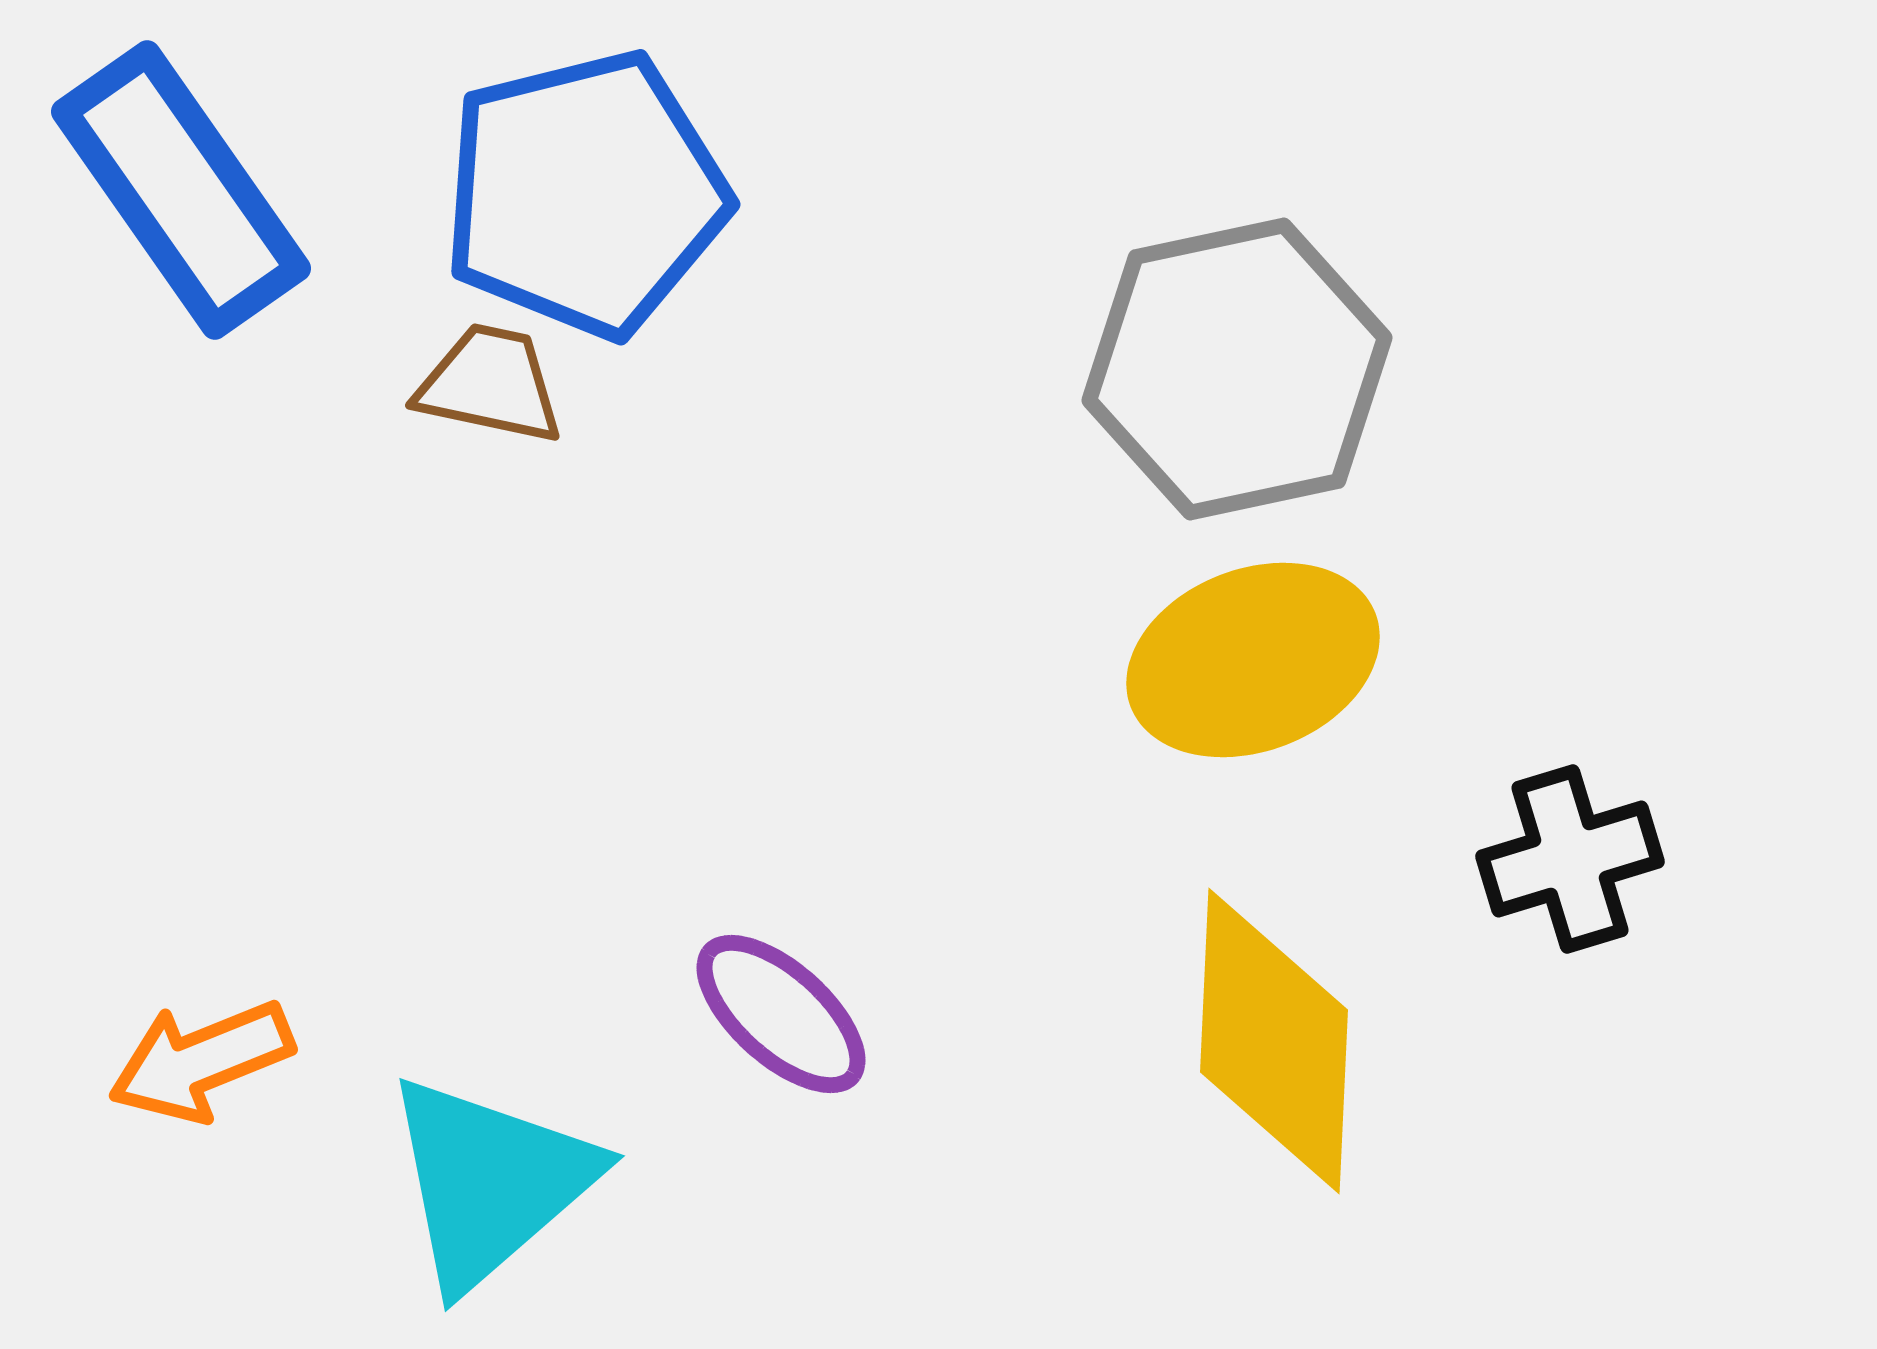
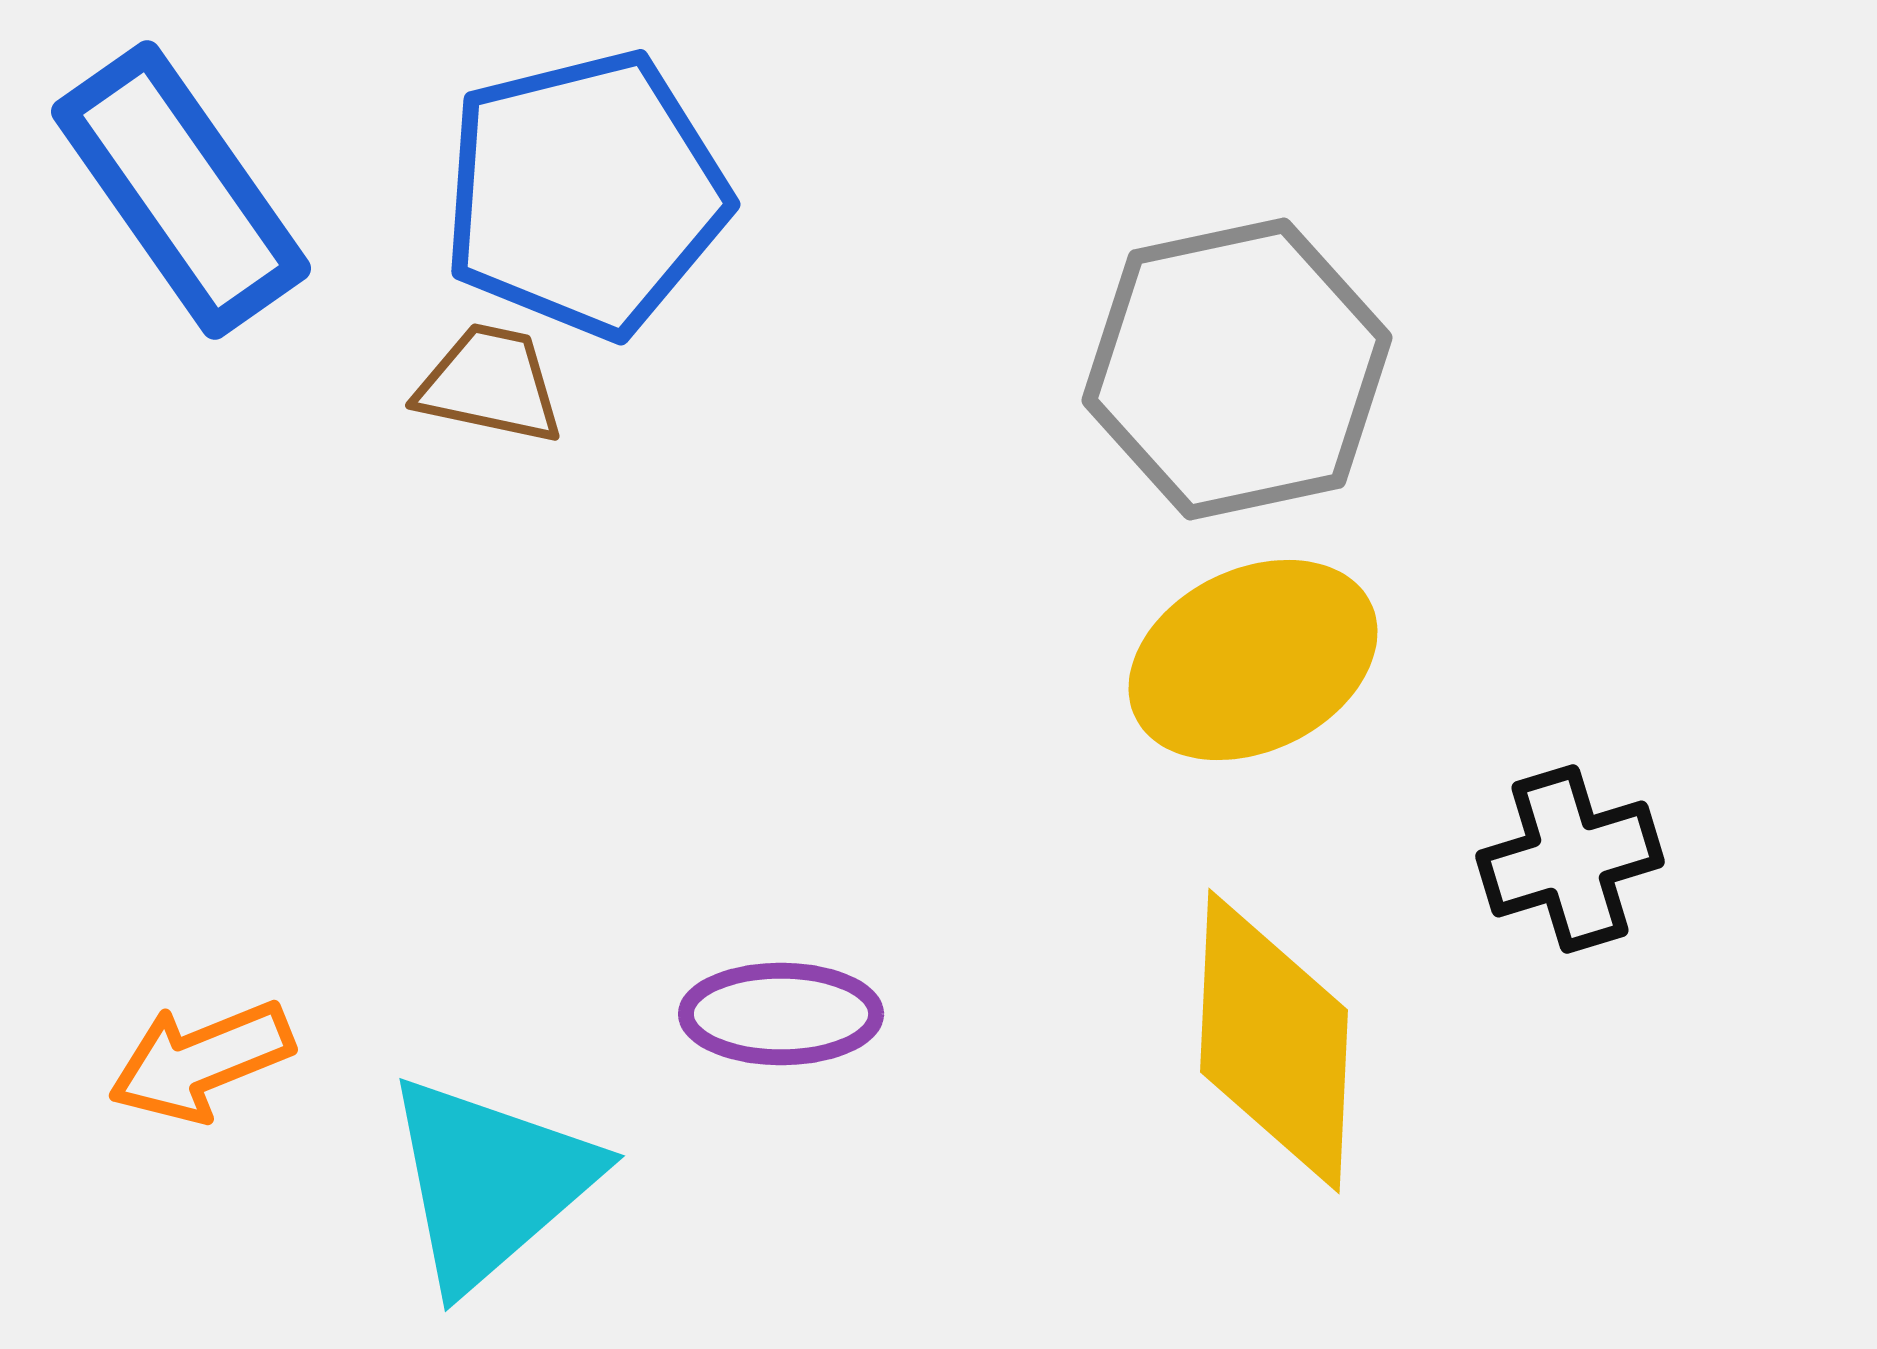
yellow ellipse: rotated 5 degrees counterclockwise
purple ellipse: rotated 42 degrees counterclockwise
